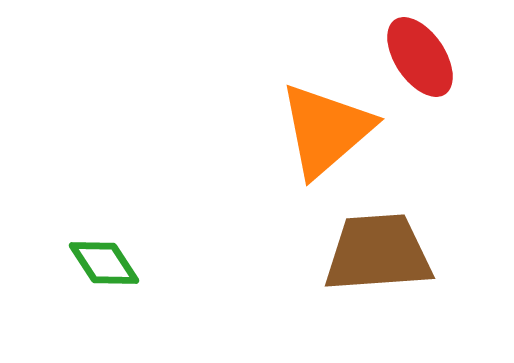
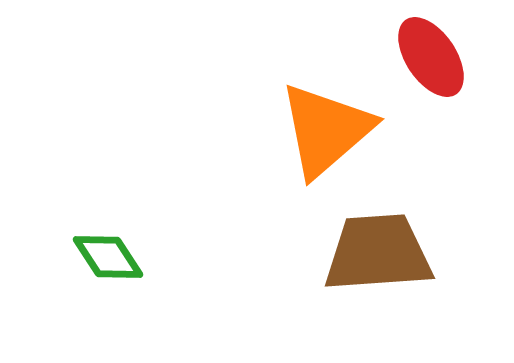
red ellipse: moved 11 px right
green diamond: moved 4 px right, 6 px up
